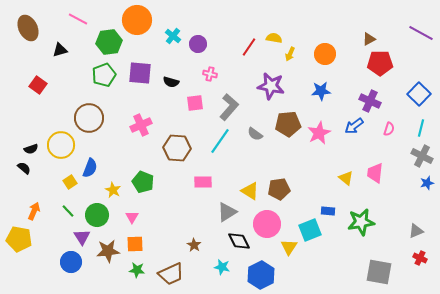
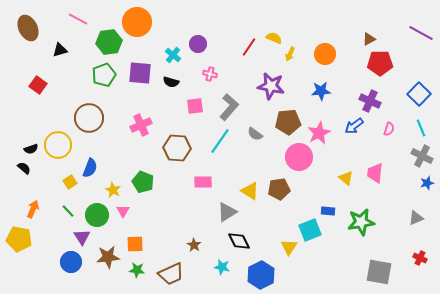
orange circle at (137, 20): moved 2 px down
cyan cross at (173, 36): moved 19 px down
yellow semicircle at (274, 38): rotated 14 degrees clockwise
pink square at (195, 103): moved 3 px down
brown pentagon at (288, 124): moved 2 px up
cyan line at (421, 128): rotated 36 degrees counterclockwise
yellow circle at (61, 145): moved 3 px left
orange arrow at (34, 211): moved 1 px left, 2 px up
pink triangle at (132, 217): moved 9 px left, 6 px up
pink circle at (267, 224): moved 32 px right, 67 px up
gray triangle at (416, 231): moved 13 px up
brown star at (108, 251): moved 6 px down
